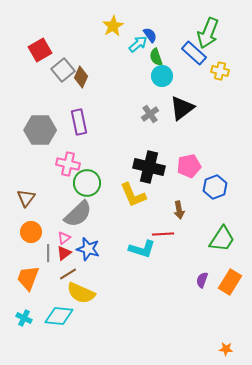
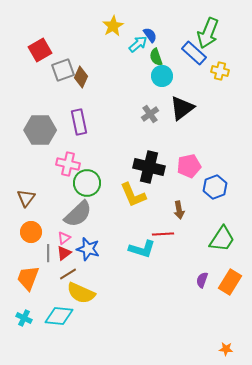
gray square: rotated 20 degrees clockwise
